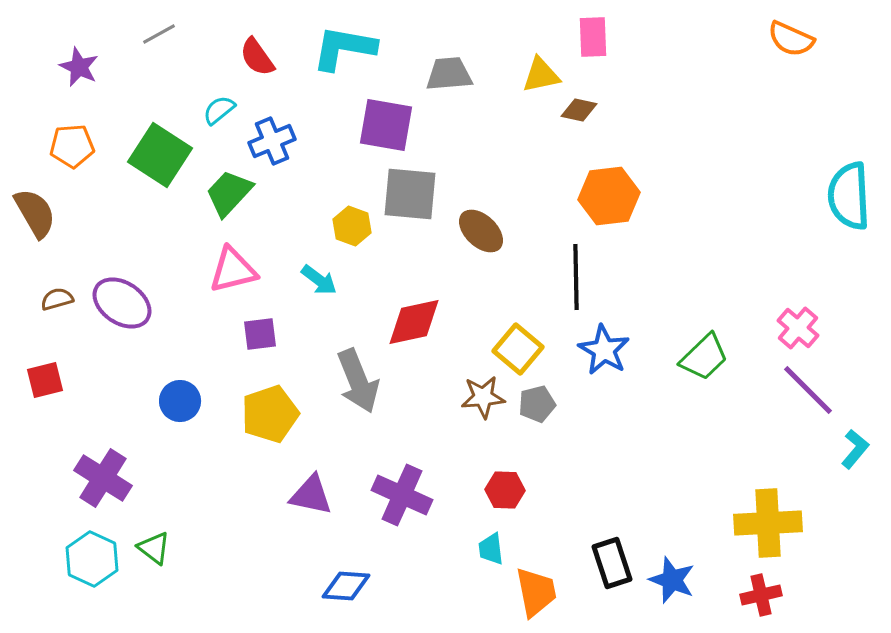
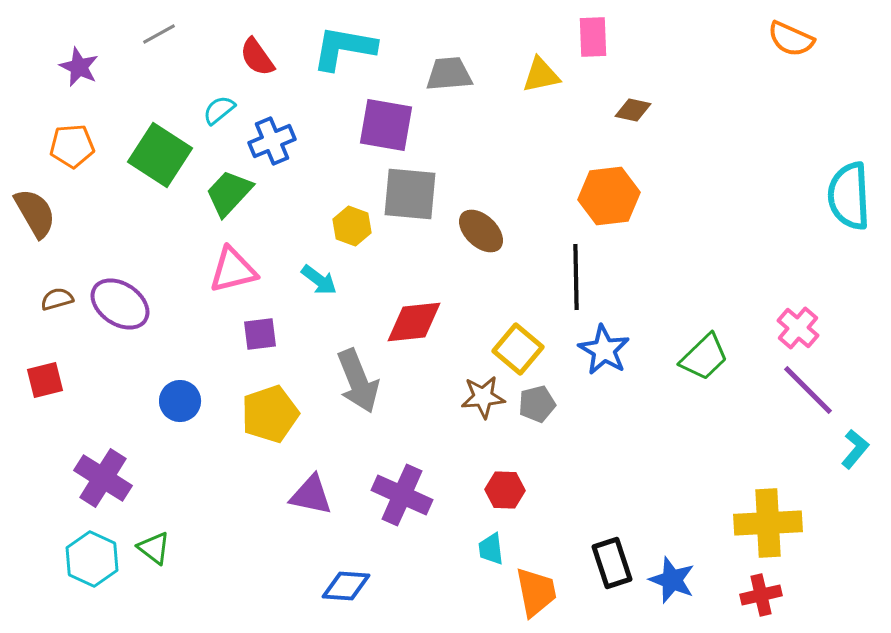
brown diamond at (579, 110): moved 54 px right
purple ellipse at (122, 303): moved 2 px left, 1 px down
red diamond at (414, 322): rotated 6 degrees clockwise
